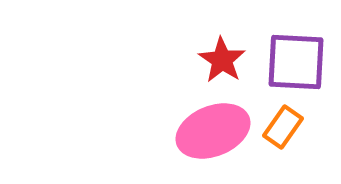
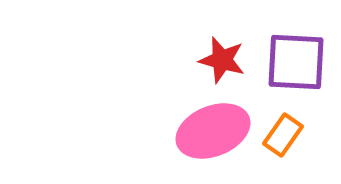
red star: rotated 18 degrees counterclockwise
orange rectangle: moved 8 px down
